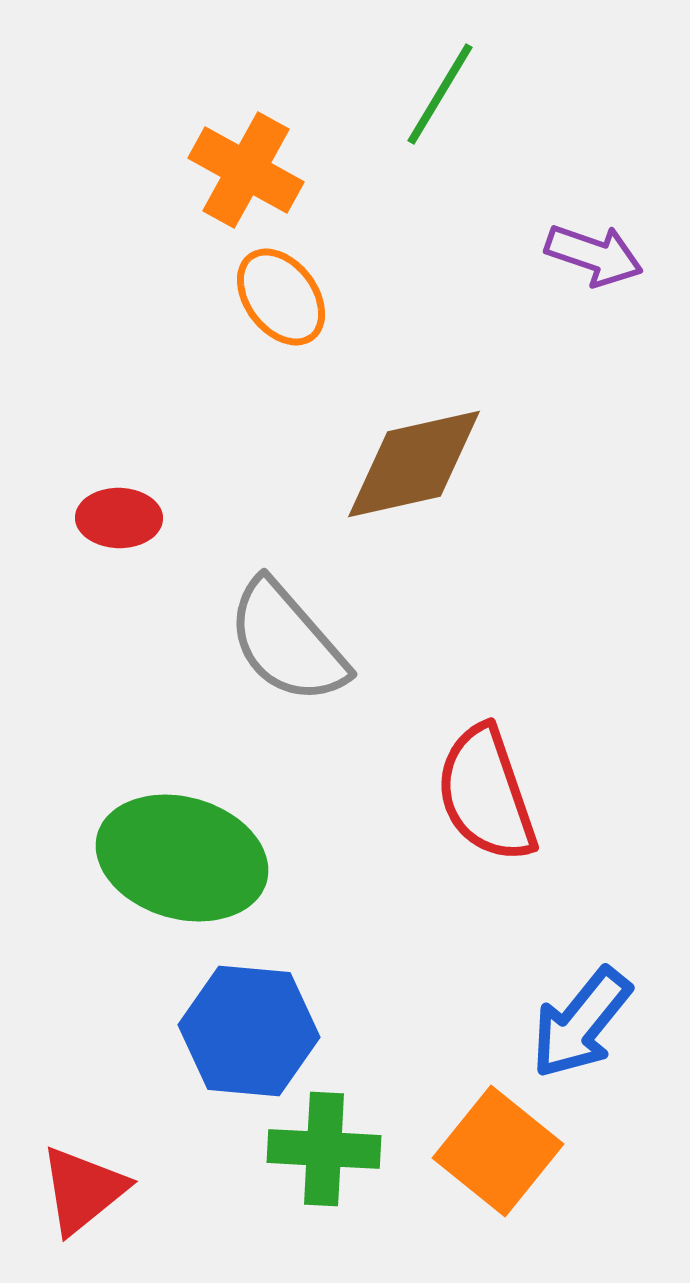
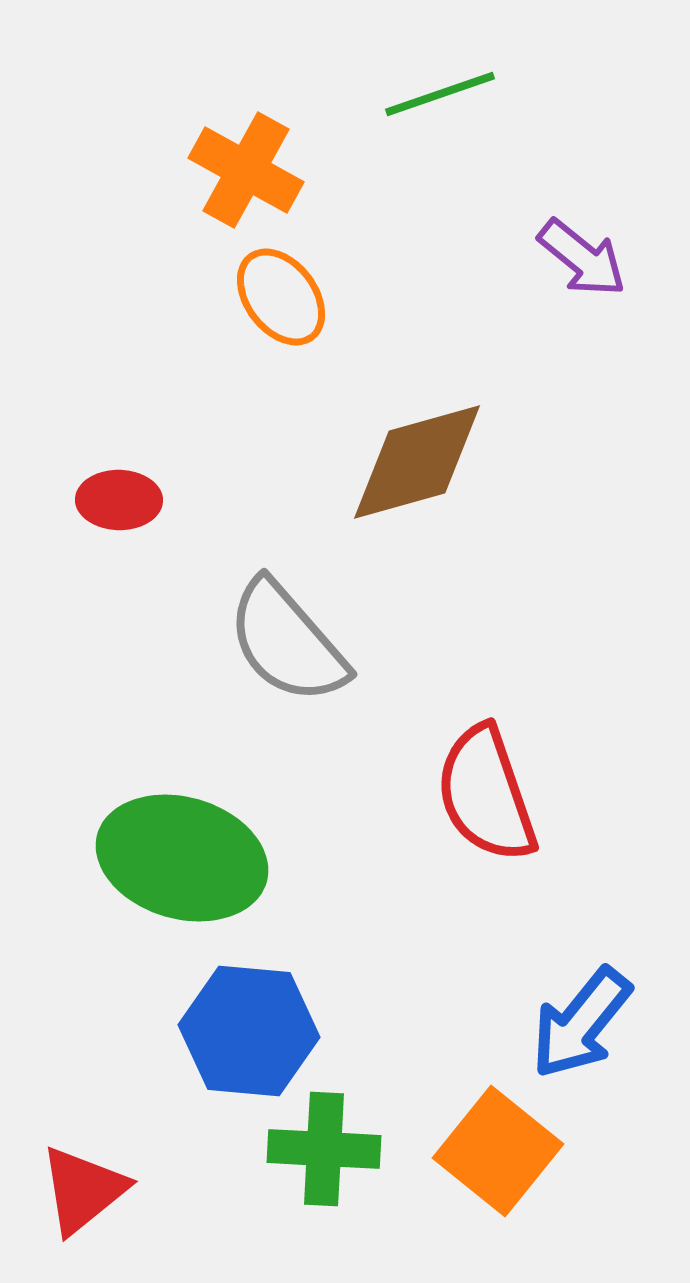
green line: rotated 40 degrees clockwise
purple arrow: moved 12 px left, 3 px down; rotated 20 degrees clockwise
brown diamond: moved 3 px right, 2 px up; rotated 3 degrees counterclockwise
red ellipse: moved 18 px up
